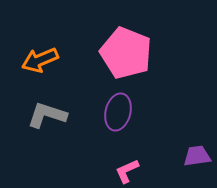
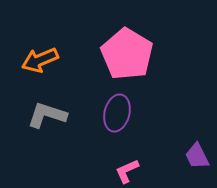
pink pentagon: moved 1 px right, 1 px down; rotated 9 degrees clockwise
purple ellipse: moved 1 px left, 1 px down
purple trapezoid: rotated 108 degrees counterclockwise
